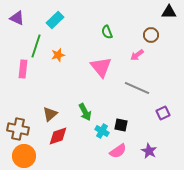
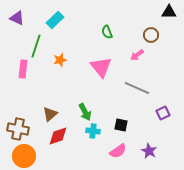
orange star: moved 2 px right, 5 px down
cyan cross: moved 9 px left; rotated 24 degrees counterclockwise
